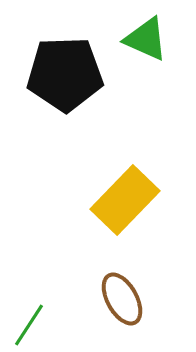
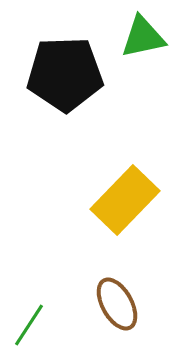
green triangle: moved 3 px left, 2 px up; rotated 36 degrees counterclockwise
brown ellipse: moved 5 px left, 5 px down
